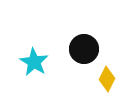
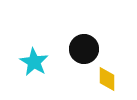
yellow diamond: rotated 25 degrees counterclockwise
